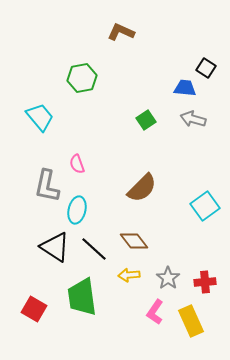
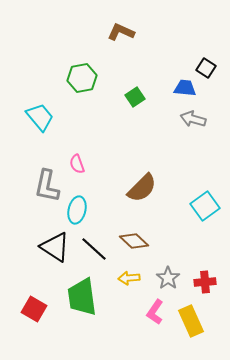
green square: moved 11 px left, 23 px up
brown diamond: rotated 8 degrees counterclockwise
yellow arrow: moved 3 px down
